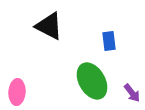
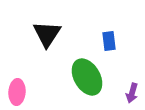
black triangle: moved 2 px left, 8 px down; rotated 36 degrees clockwise
green ellipse: moved 5 px left, 4 px up
purple arrow: rotated 54 degrees clockwise
